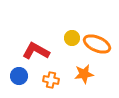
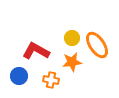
orange ellipse: moved 1 px down; rotated 32 degrees clockwise
orange star: moved 12 px left, 12 px up
